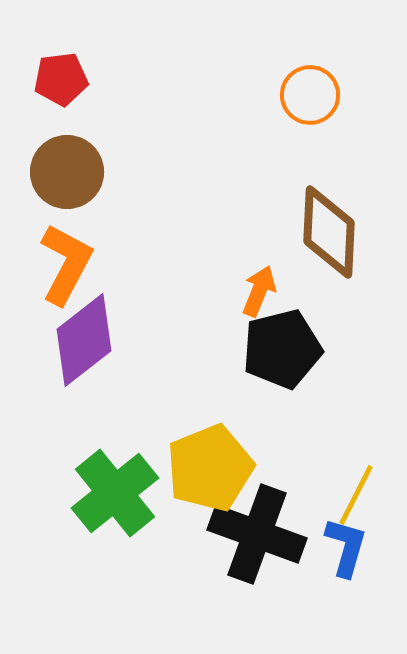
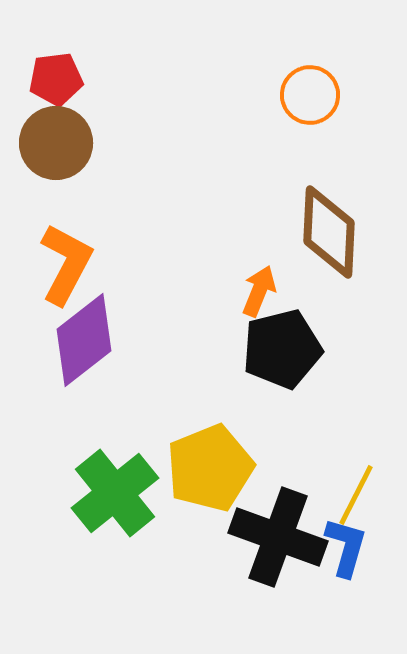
red pentagon: moved 5 px left
brown circle: moved 11 px left, 29 px up
black cross: moved 21 px right, 3 px down
